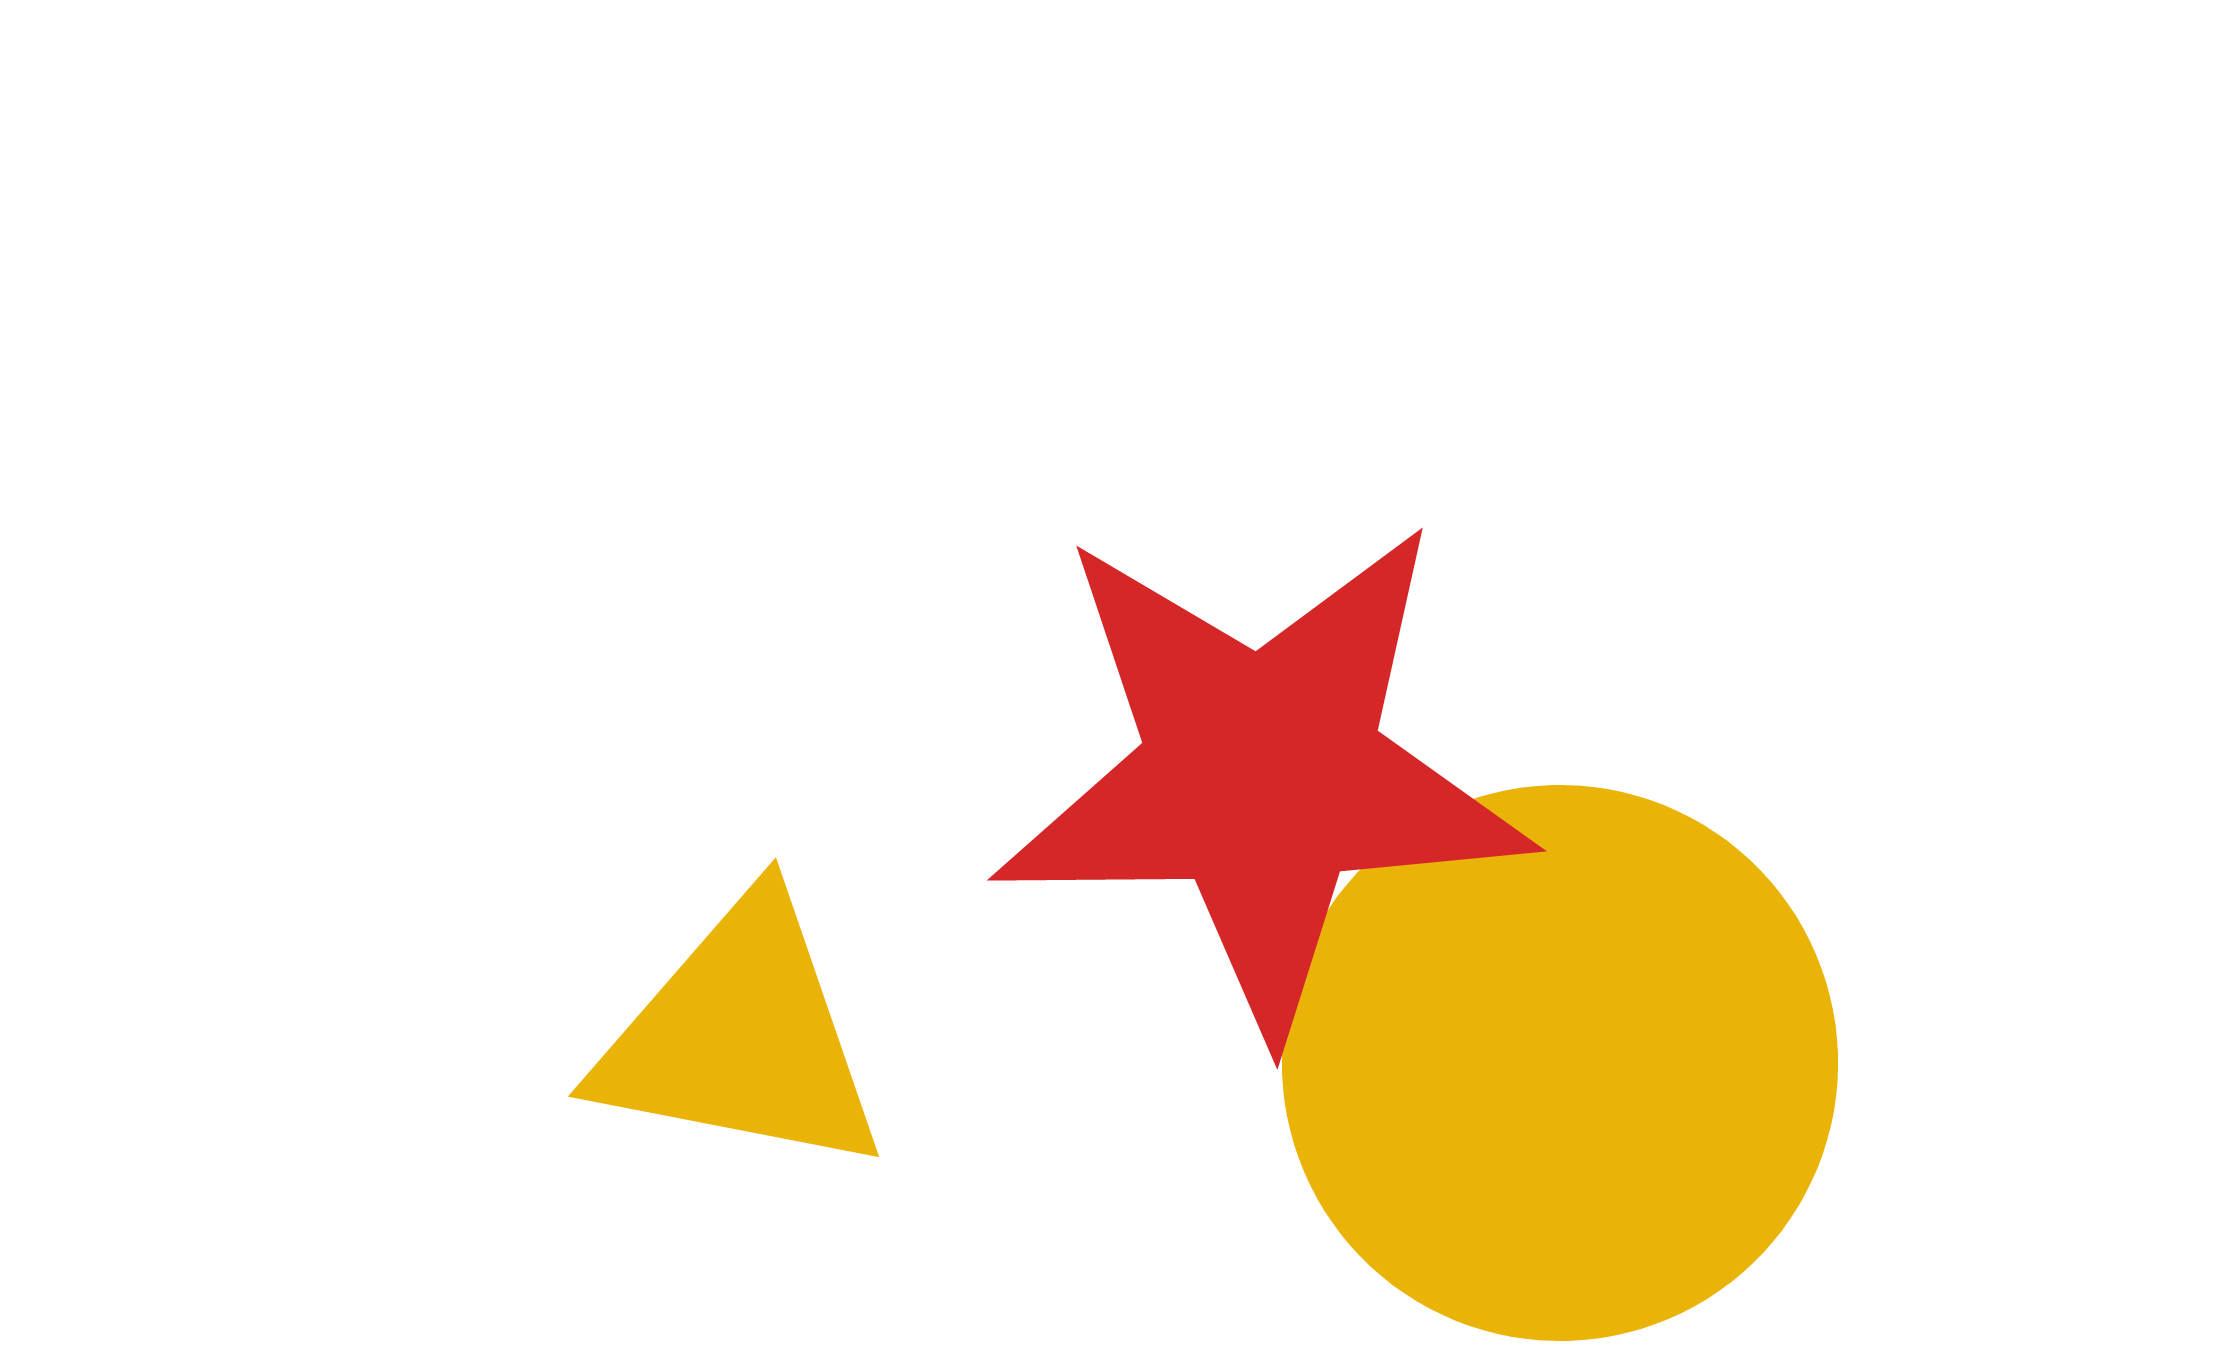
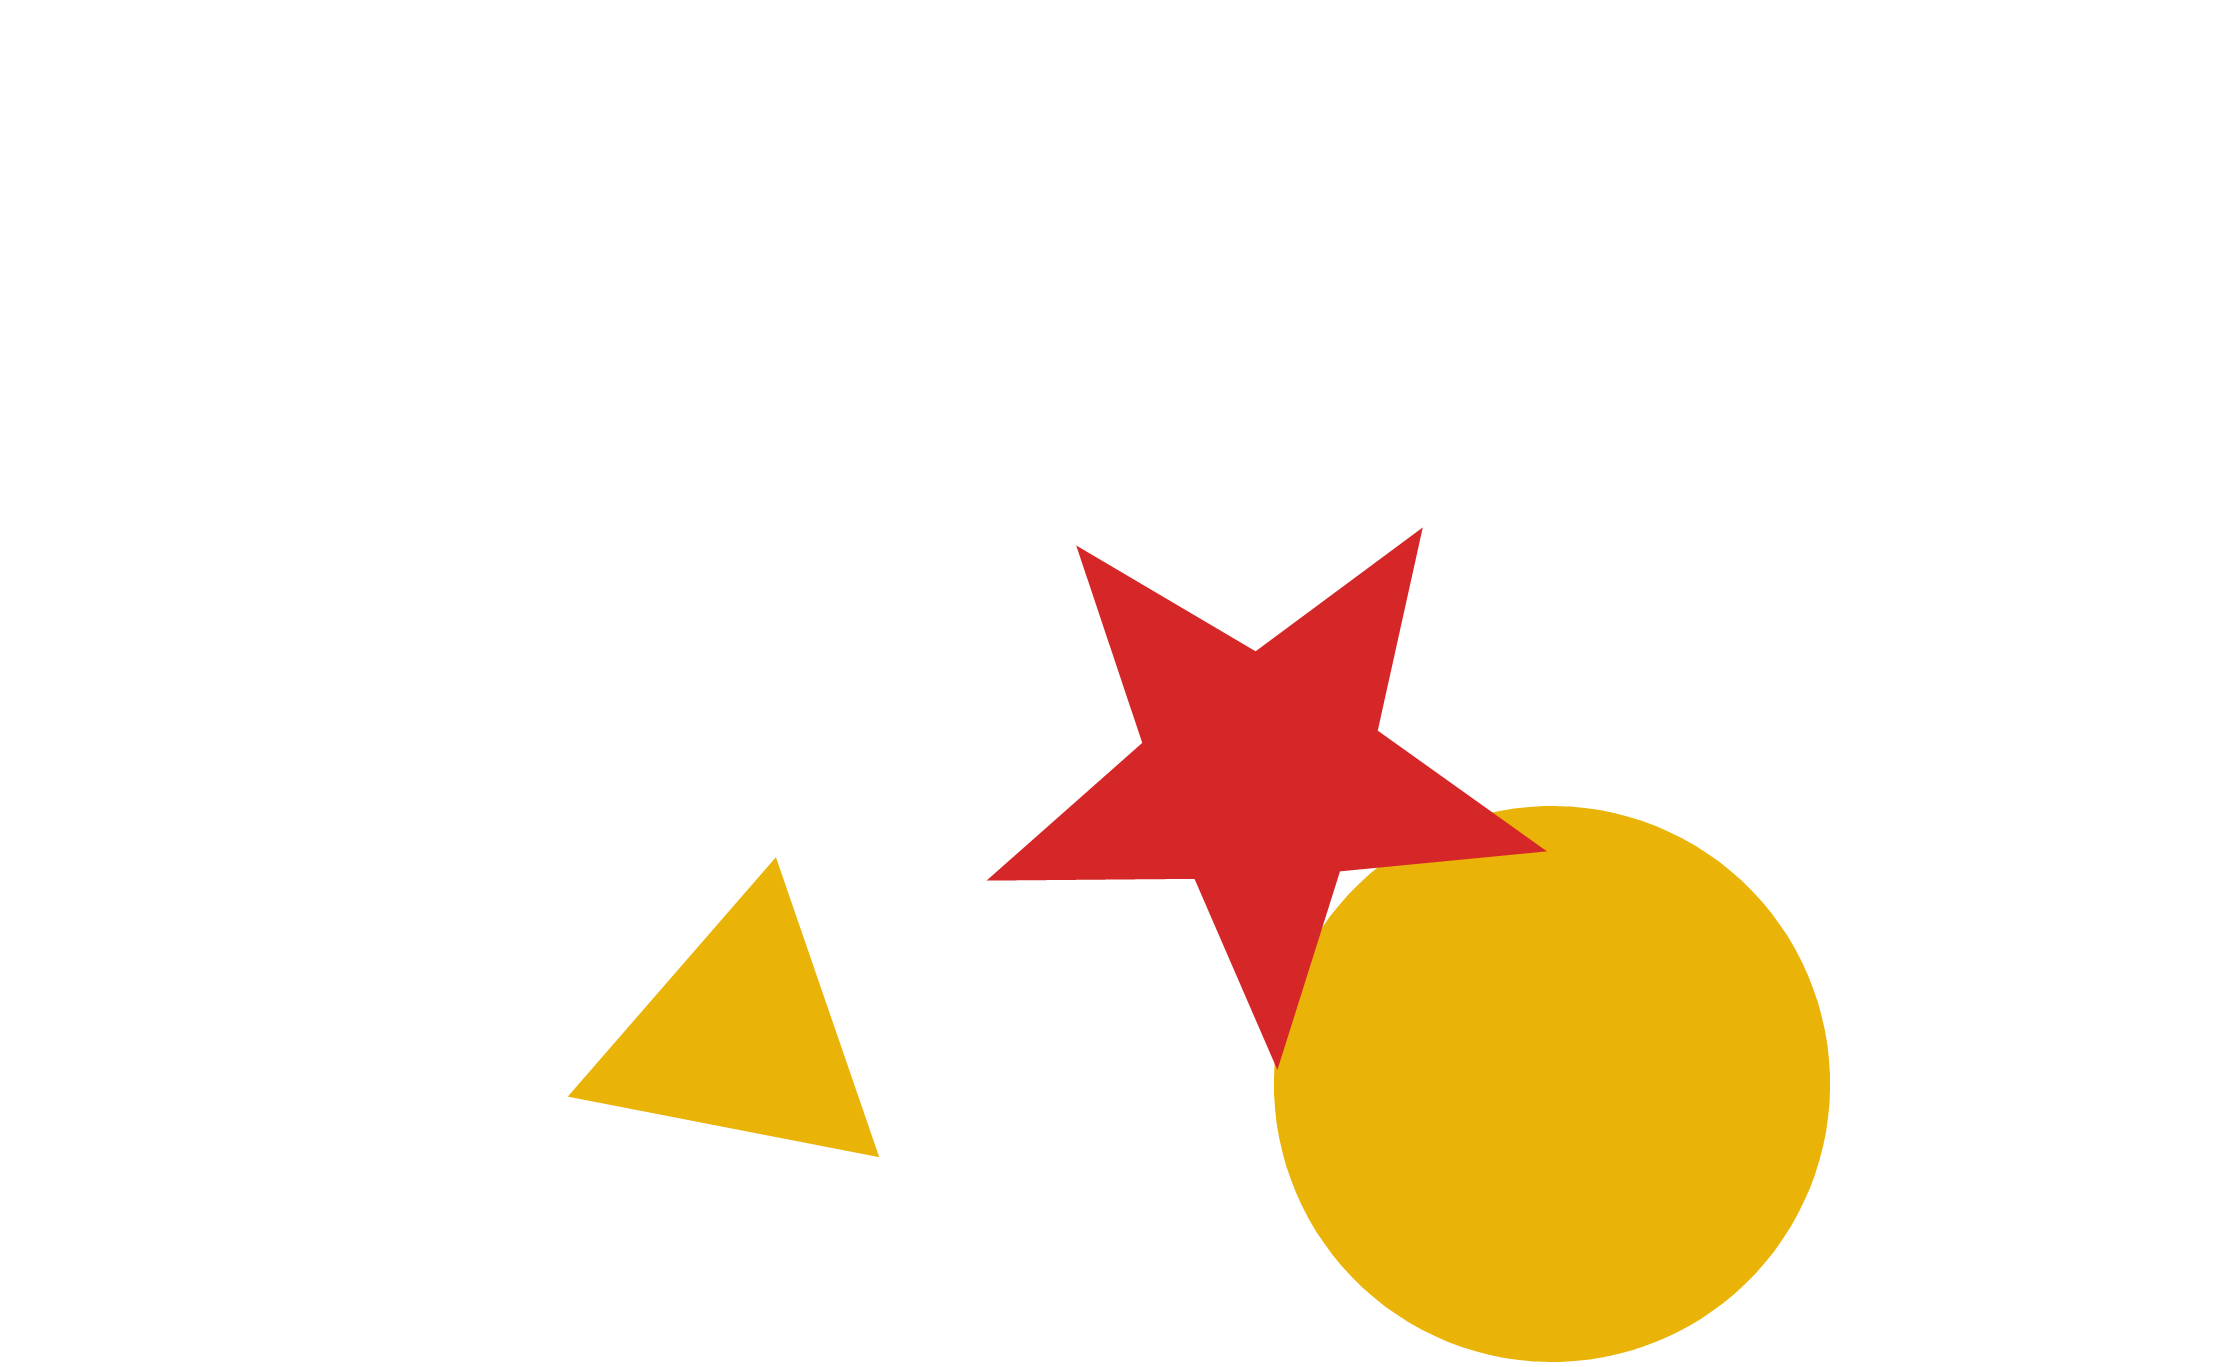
yellow circle: moved 8 px left, 21 px down
